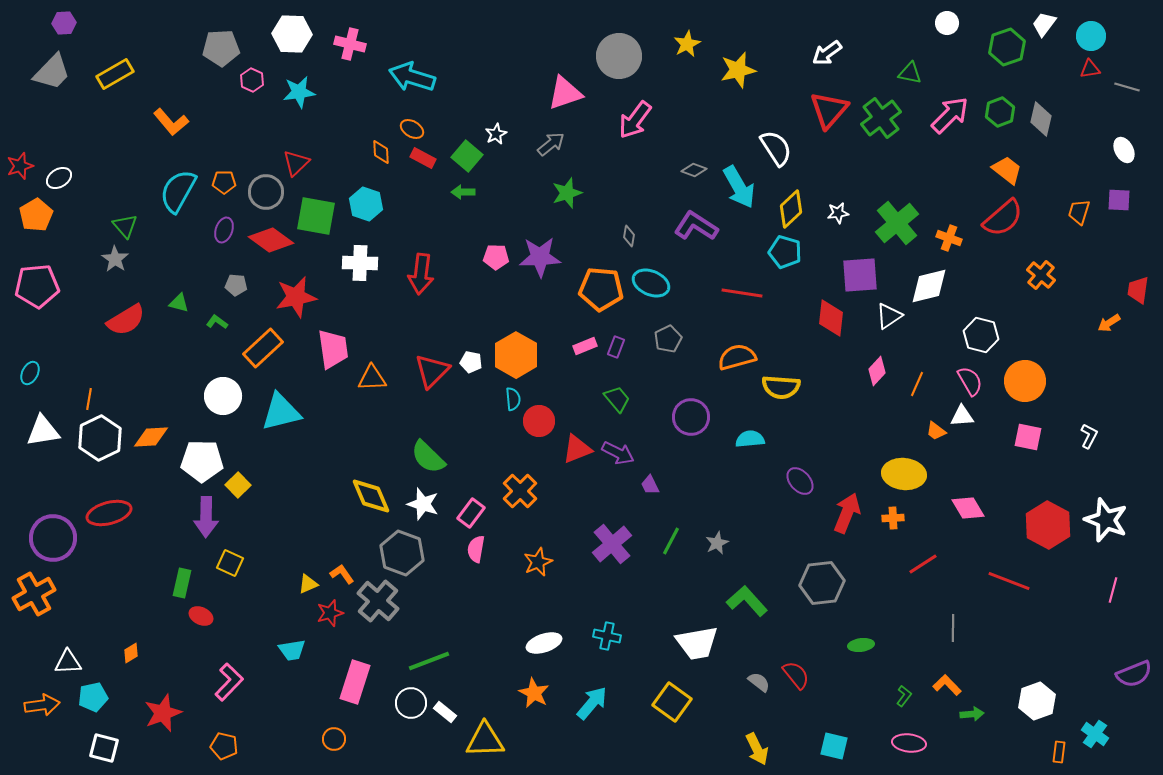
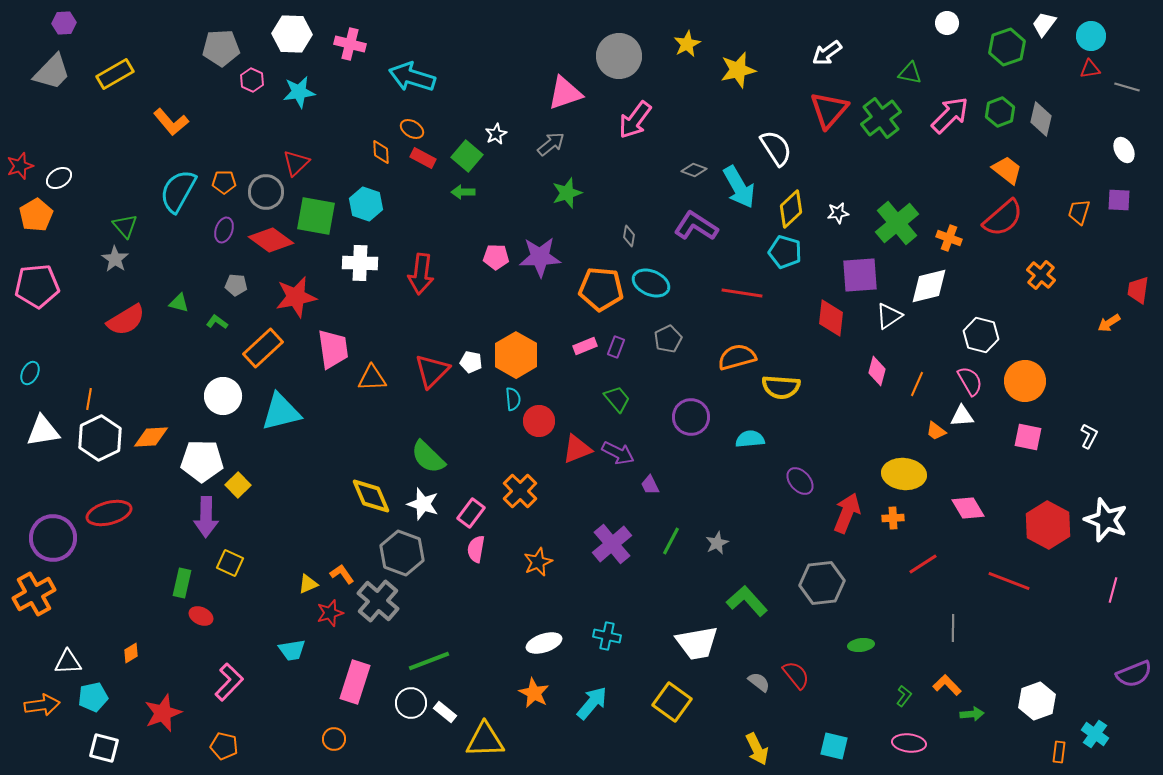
pink diamond at (877, 371): rotated 28 degrees counterclockwise
